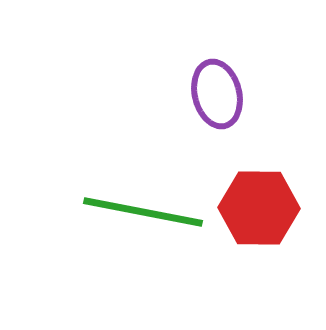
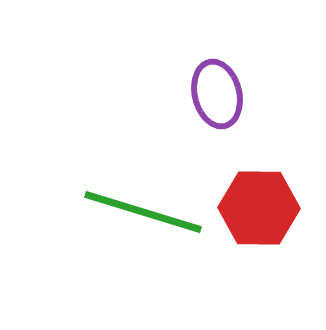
green line: rotated 6 degrees clockwise
